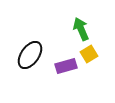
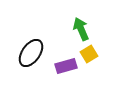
black ellipse: moved 1 px right, 2 px up
